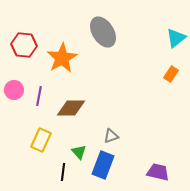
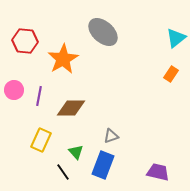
gray ellipse: rotated 16 degrees counterclockwise
red hexagon: moved 1 px right, 4 px up
orange star: moved 1 px right, 1 px down
green triangle: moved 3 px left
black line: rotated 42 degrees counterclockwise
